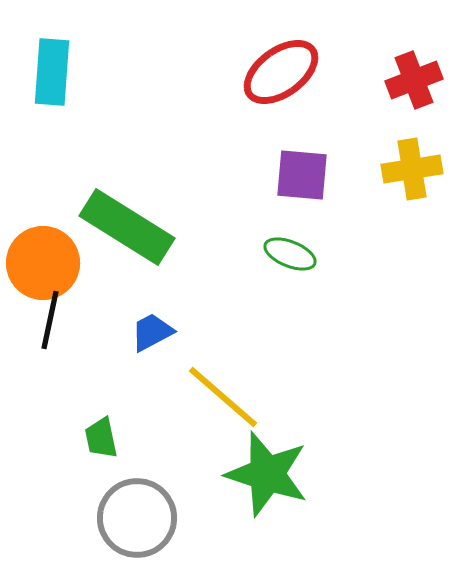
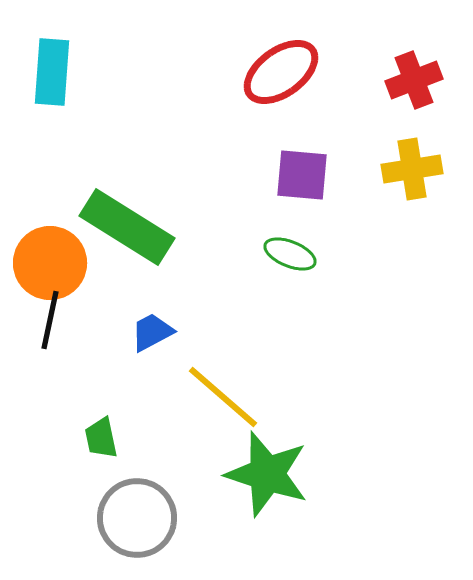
orange circle: moved 7 px right
